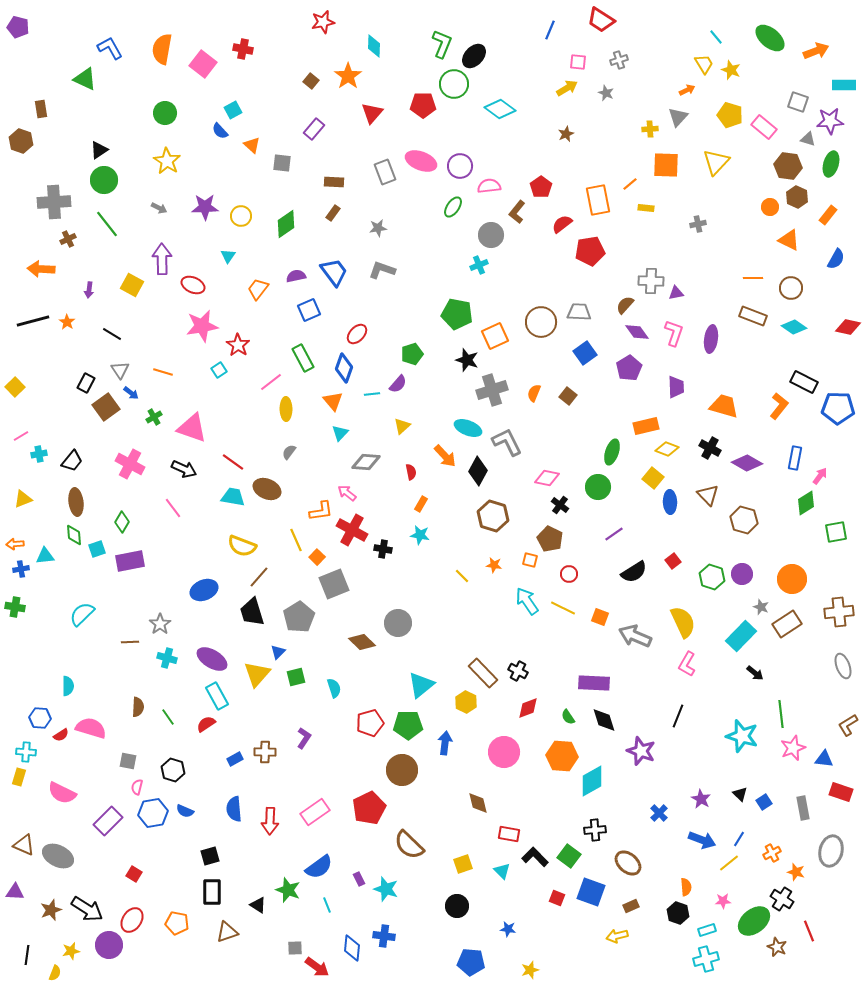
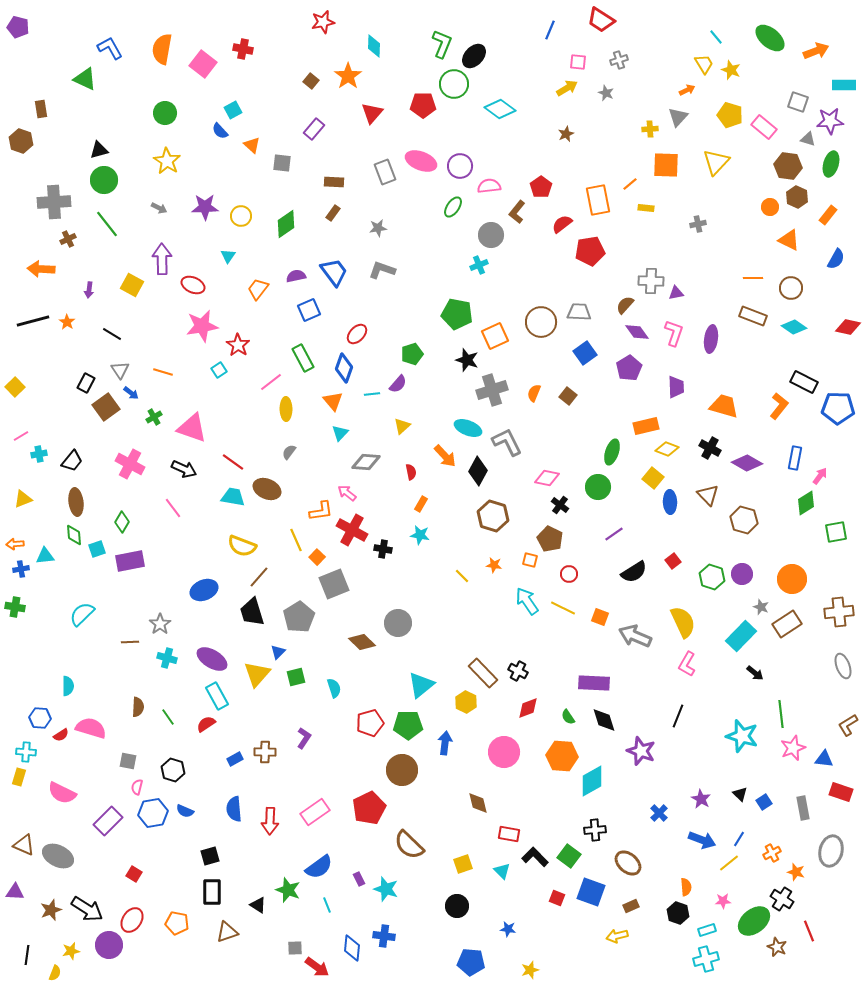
black triangle at (99, 150): rotated 18 degrees clockwise
